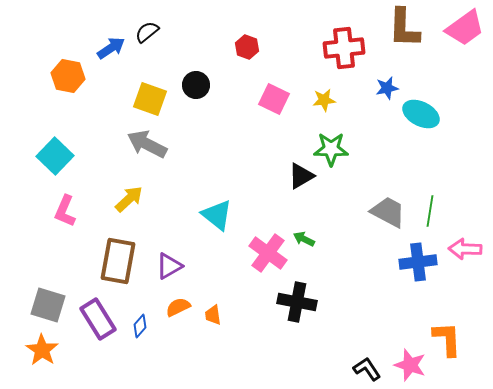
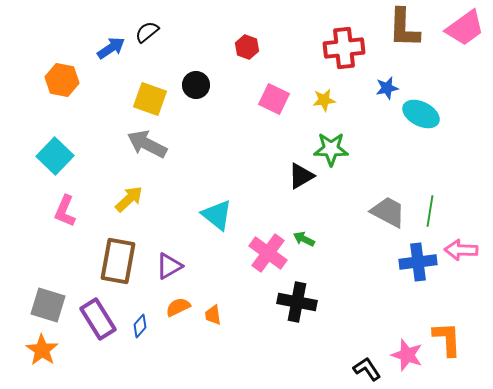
orange hexagon: moved 6 px left, 4 px down
pink arrow: moved 4 px left, 1 px down
pink star: moved 3 px left, 10 px up
